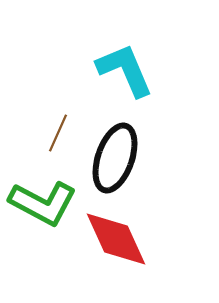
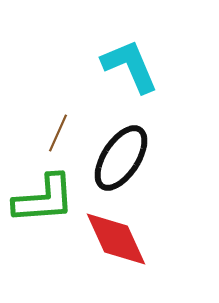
cyan L-shape: moved 5 px right, 4 px up
black ellipse: moved 6 px right; rotated 14 degrees clockwise
green L-shape: moved 1 px right, 4 px up; rotated 32 degrees counterclockwise
